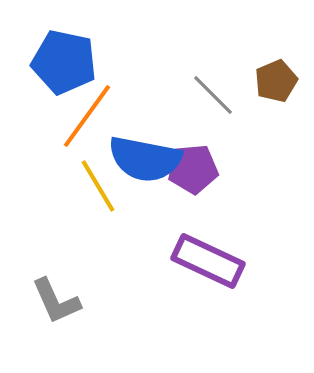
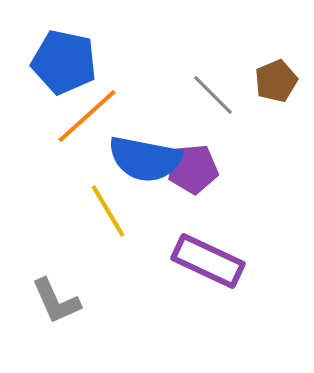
orange line: rotated 12 degrees clockwise
yellow line: moved 10 px right, 25 px down
